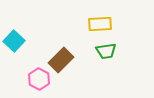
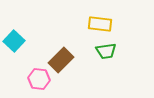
yellow rectangle: rotated 10 degrees clockwise
pink hexagon: rotated 20 degrees counterclockwise
